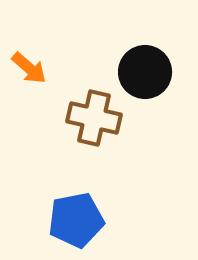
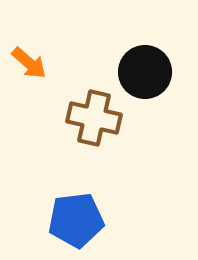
orange arrow: moved 5 px up
blue pentagon: rotated 4 degrees clockwise
